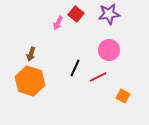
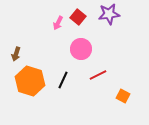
red square: moved 2 px right, 3 px down
pink circle: moved 28 px left, 1 px up
brown arrow: moved 15 px left
black line: moved 12 px left, 12 px down
red line: moved 2 px up
